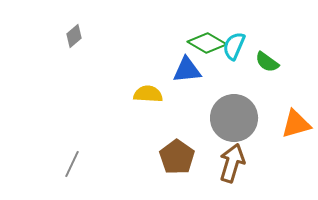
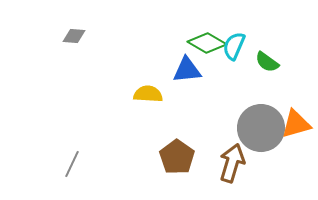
gray diamond: rotated 45 degrees clockwise
gray circle: moved 27 px right, 10 px down
